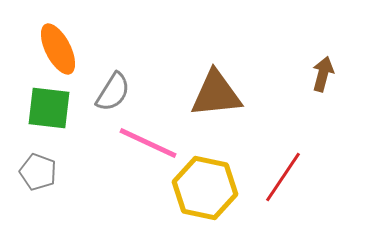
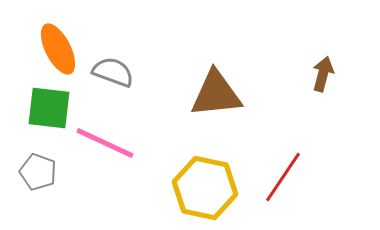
gray semicircle: moved 20 px up; rotated 102 degrees counterclockwise
pink line: moved 43 px left
